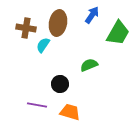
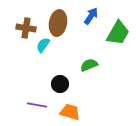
blue arrow: moved 1 px left, 1 px down
